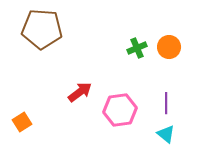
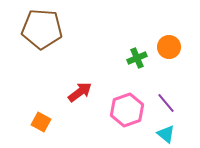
green cross: moved 10 px down
purple line: rotated 40 degrees counterclockwise
pink hexagon: moved 7 px right; rotated 12 degrees counterclockwise
orange square: moved 19 px right; rotated 30 degrees counterclockwise
